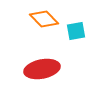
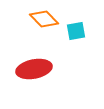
red ellipse: moved 8 px left
